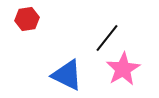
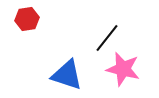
pink star: rotated 28 degrees counterclockwise
blue triangle: rotated 8 degrees counterclockwise
